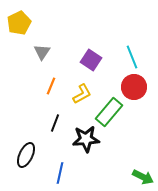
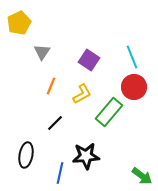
purple square: moved 2 px left
black line: rotated 24 degrees clockwise
black star: moved 17 px down
black ellipse: rotated 15 degrees counterclockwise
green arrow: moved 1 px left, 1 px up; rotated 10 degrees clockwise
